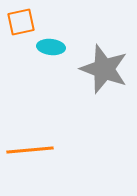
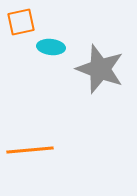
gray star: moved 4 px left
